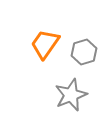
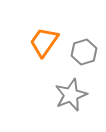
orange trapezoid: moved 1 px left, 2 px up
